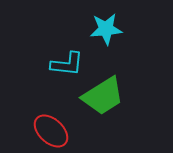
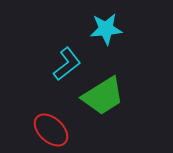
cyan L-shape: rotated 44 degrees counterclockwise
red ellipse: moved 1 px up
